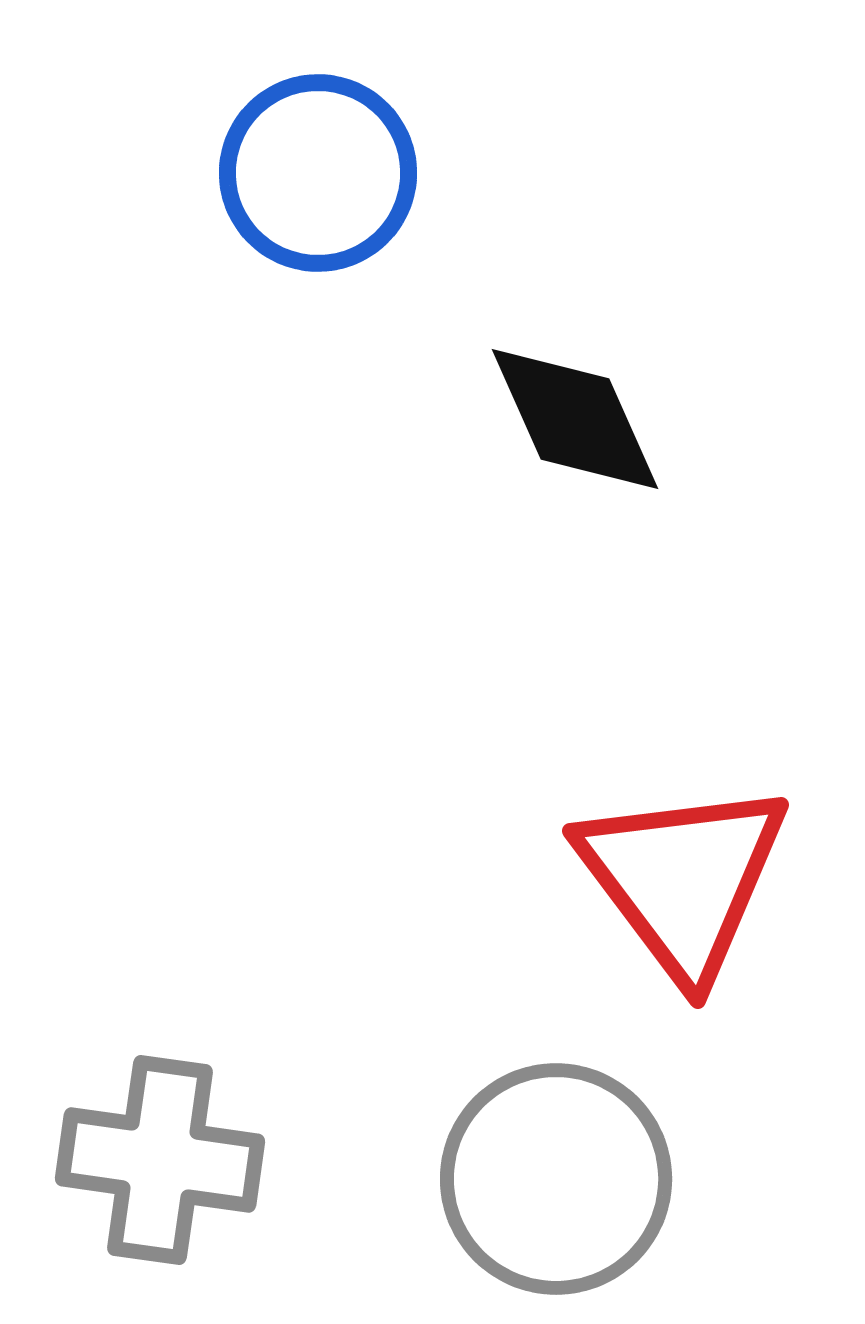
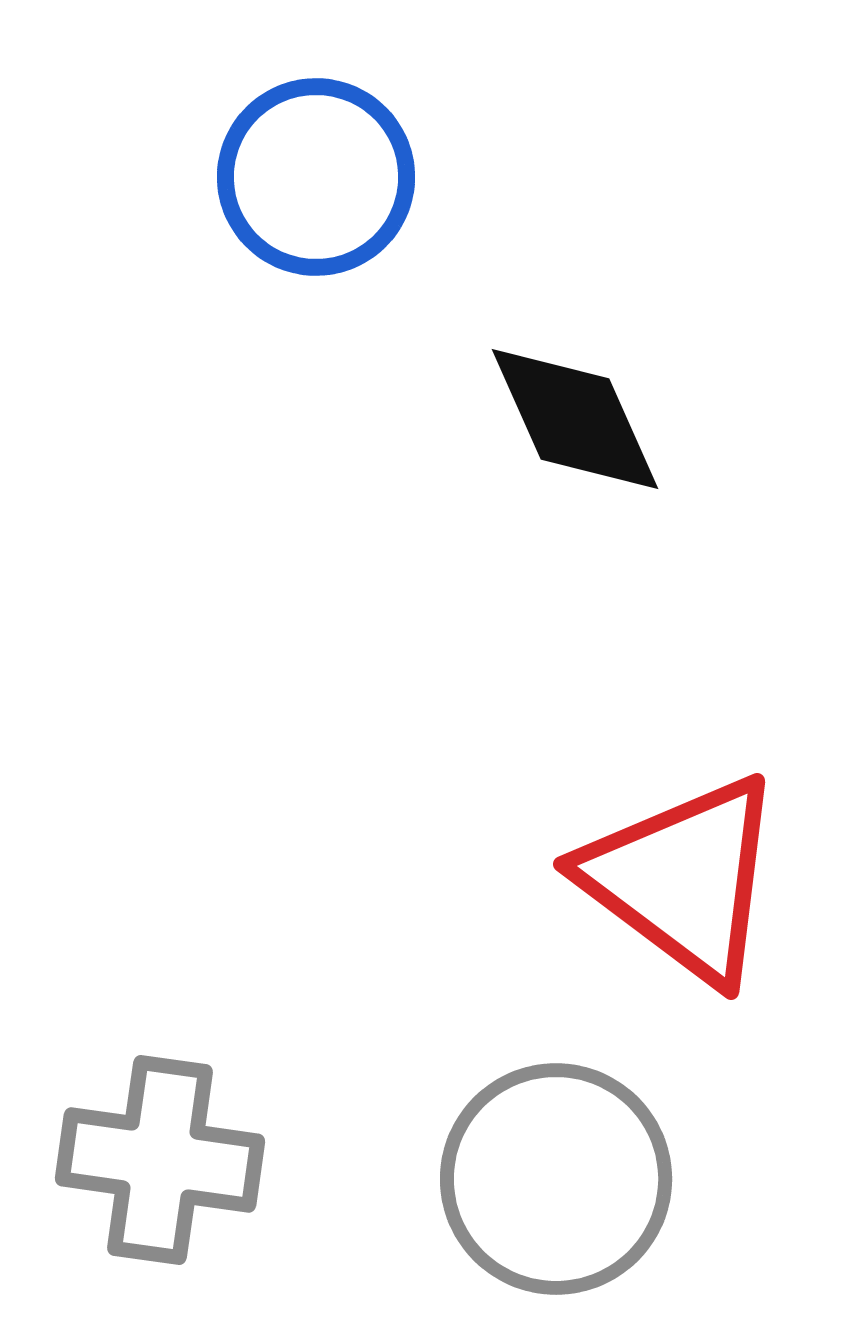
blue circle: moved 2 px left, 4 px down
red triangle: rotated 16 degrees counterclockwise
